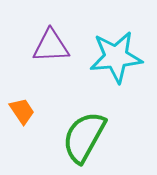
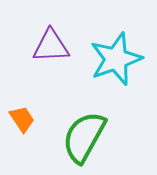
cyan star: moved 2 px down; rotated 14 degrees counterclockwise
orange trapezoid: moved 8 px down
